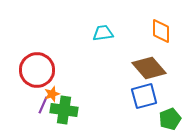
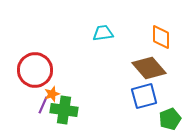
orange diamond: moved 6 px down
red circle: moved 2 px left
